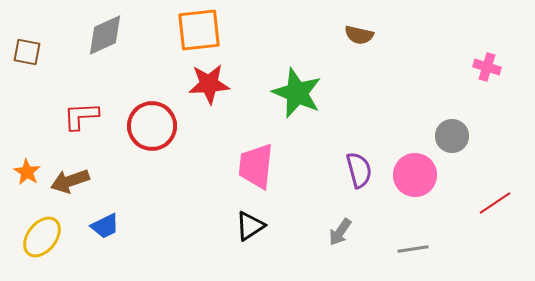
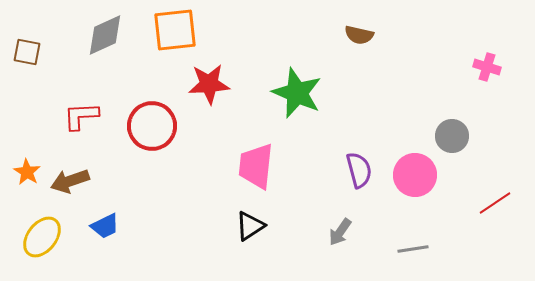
orange square: moved 24 px left
